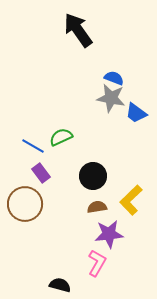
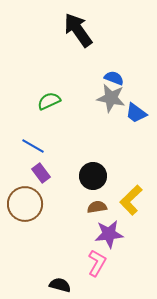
green semicircle: moved 12 px left, 36 px up
